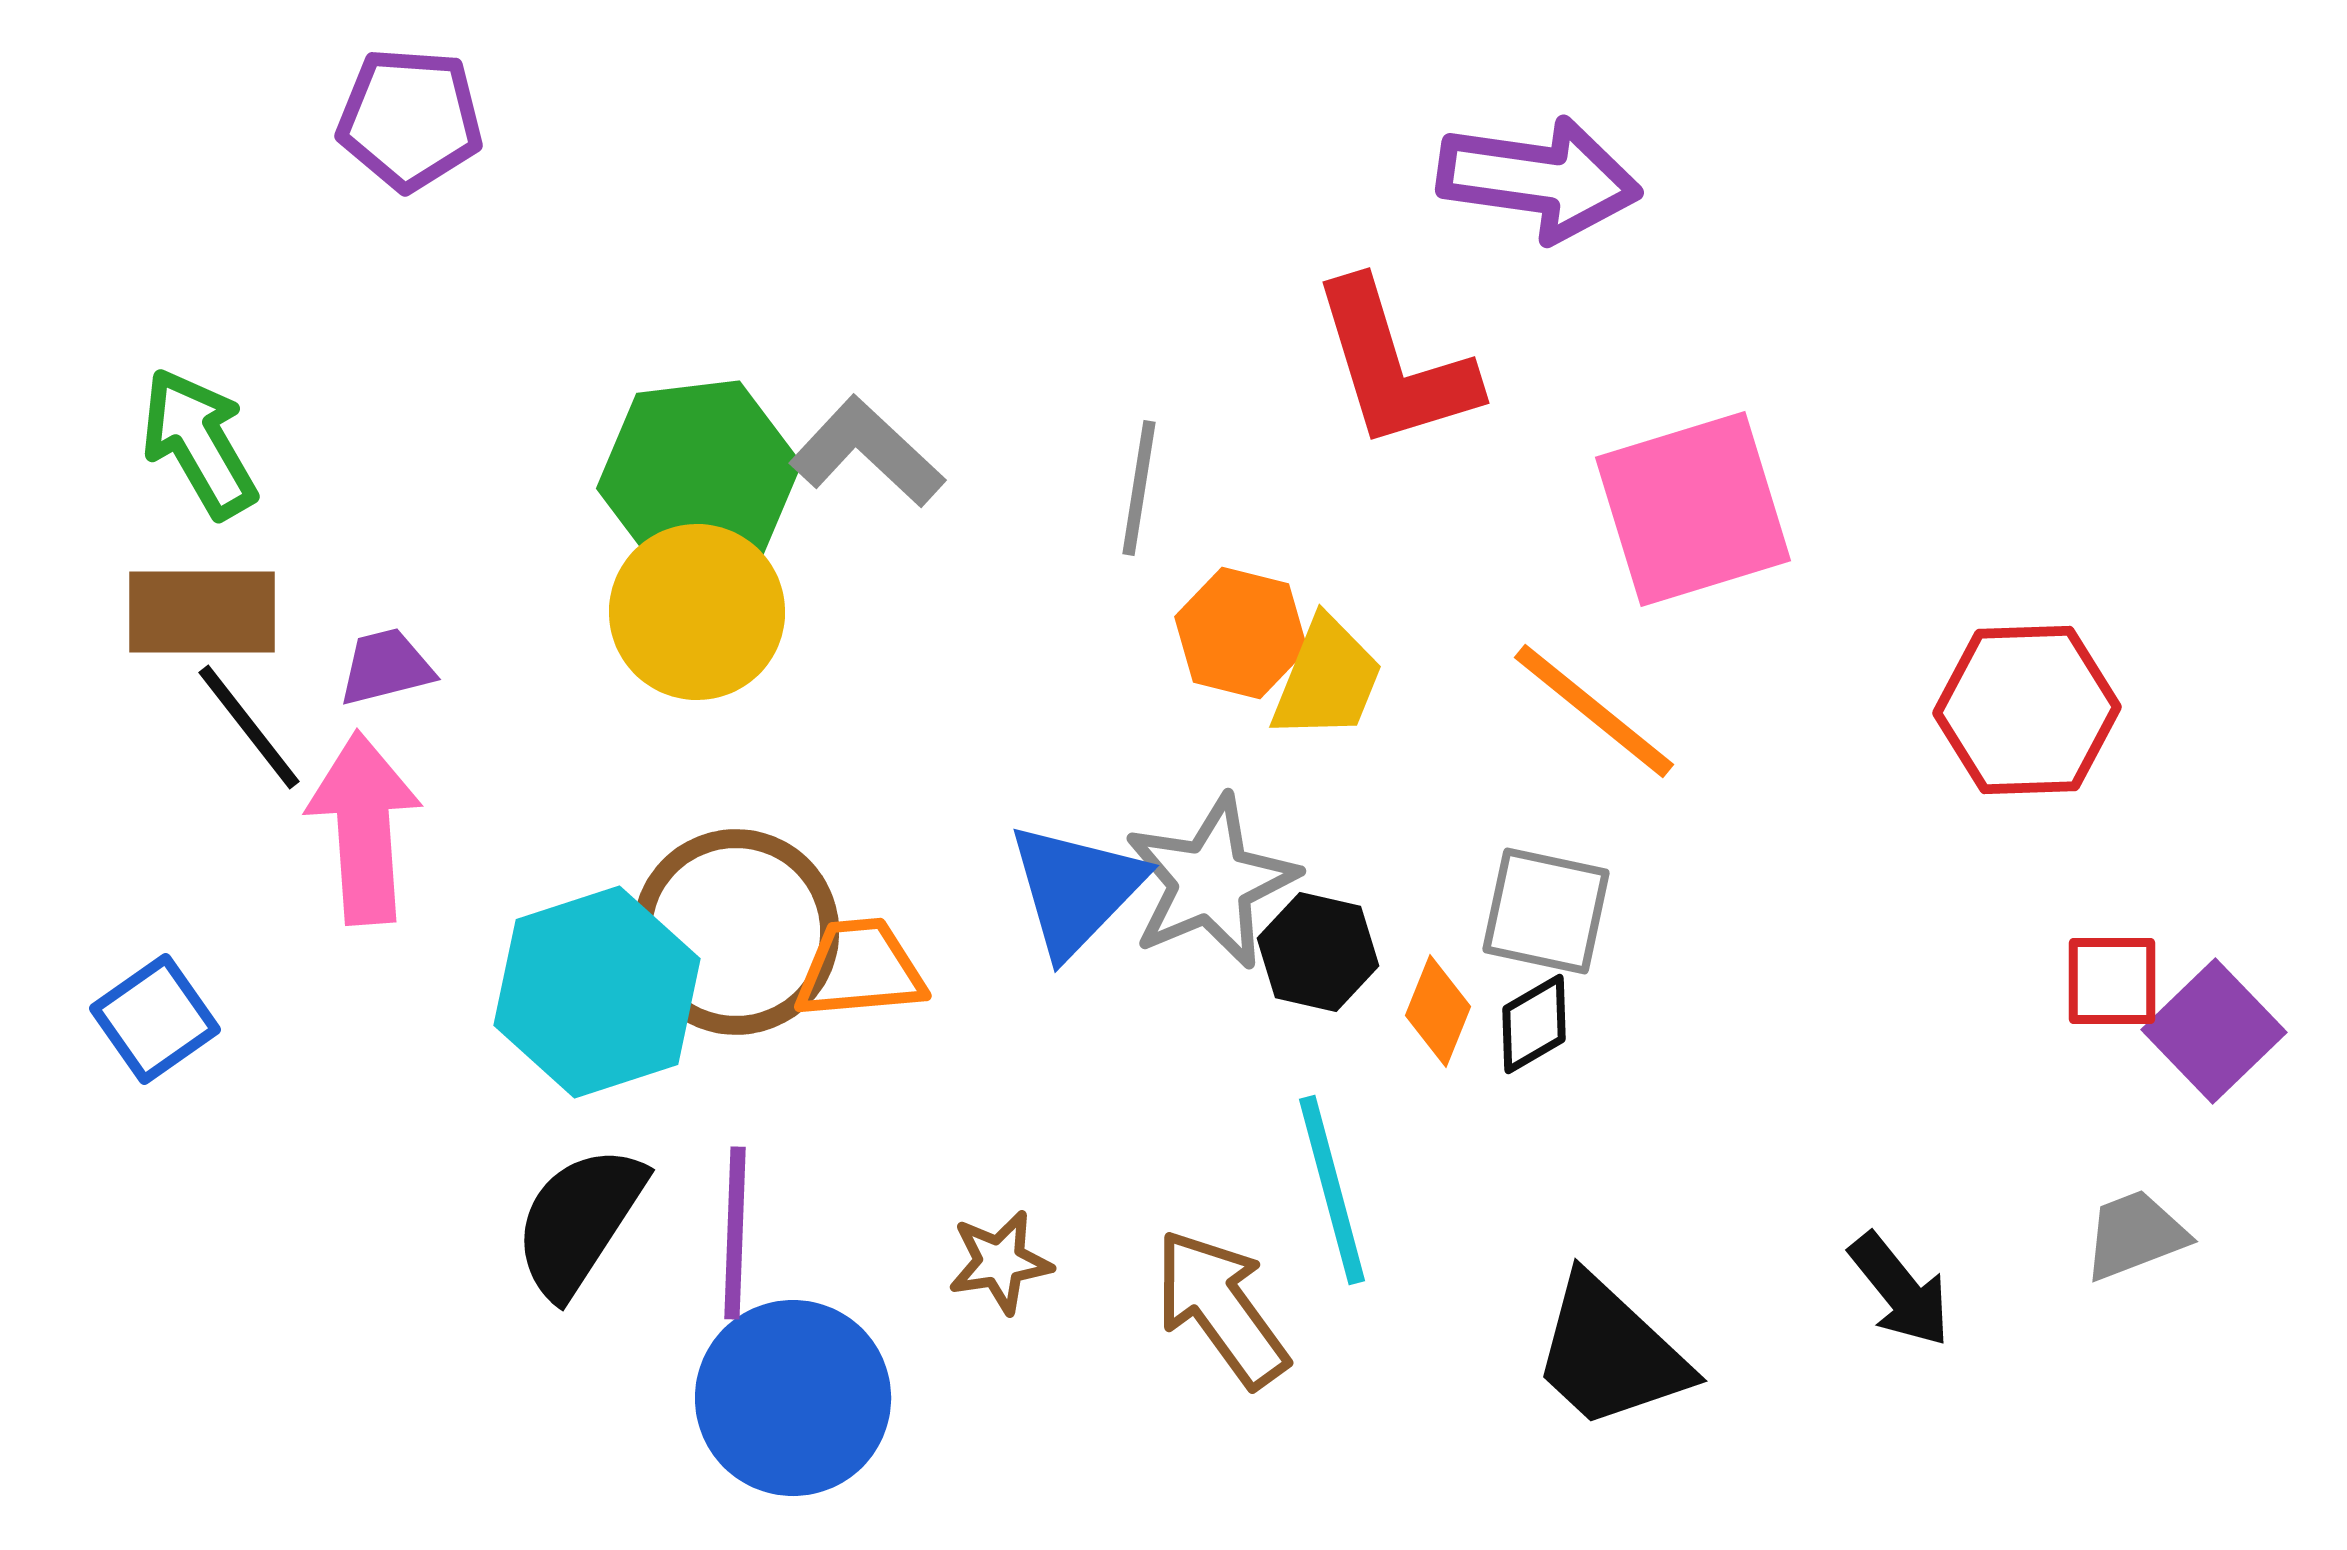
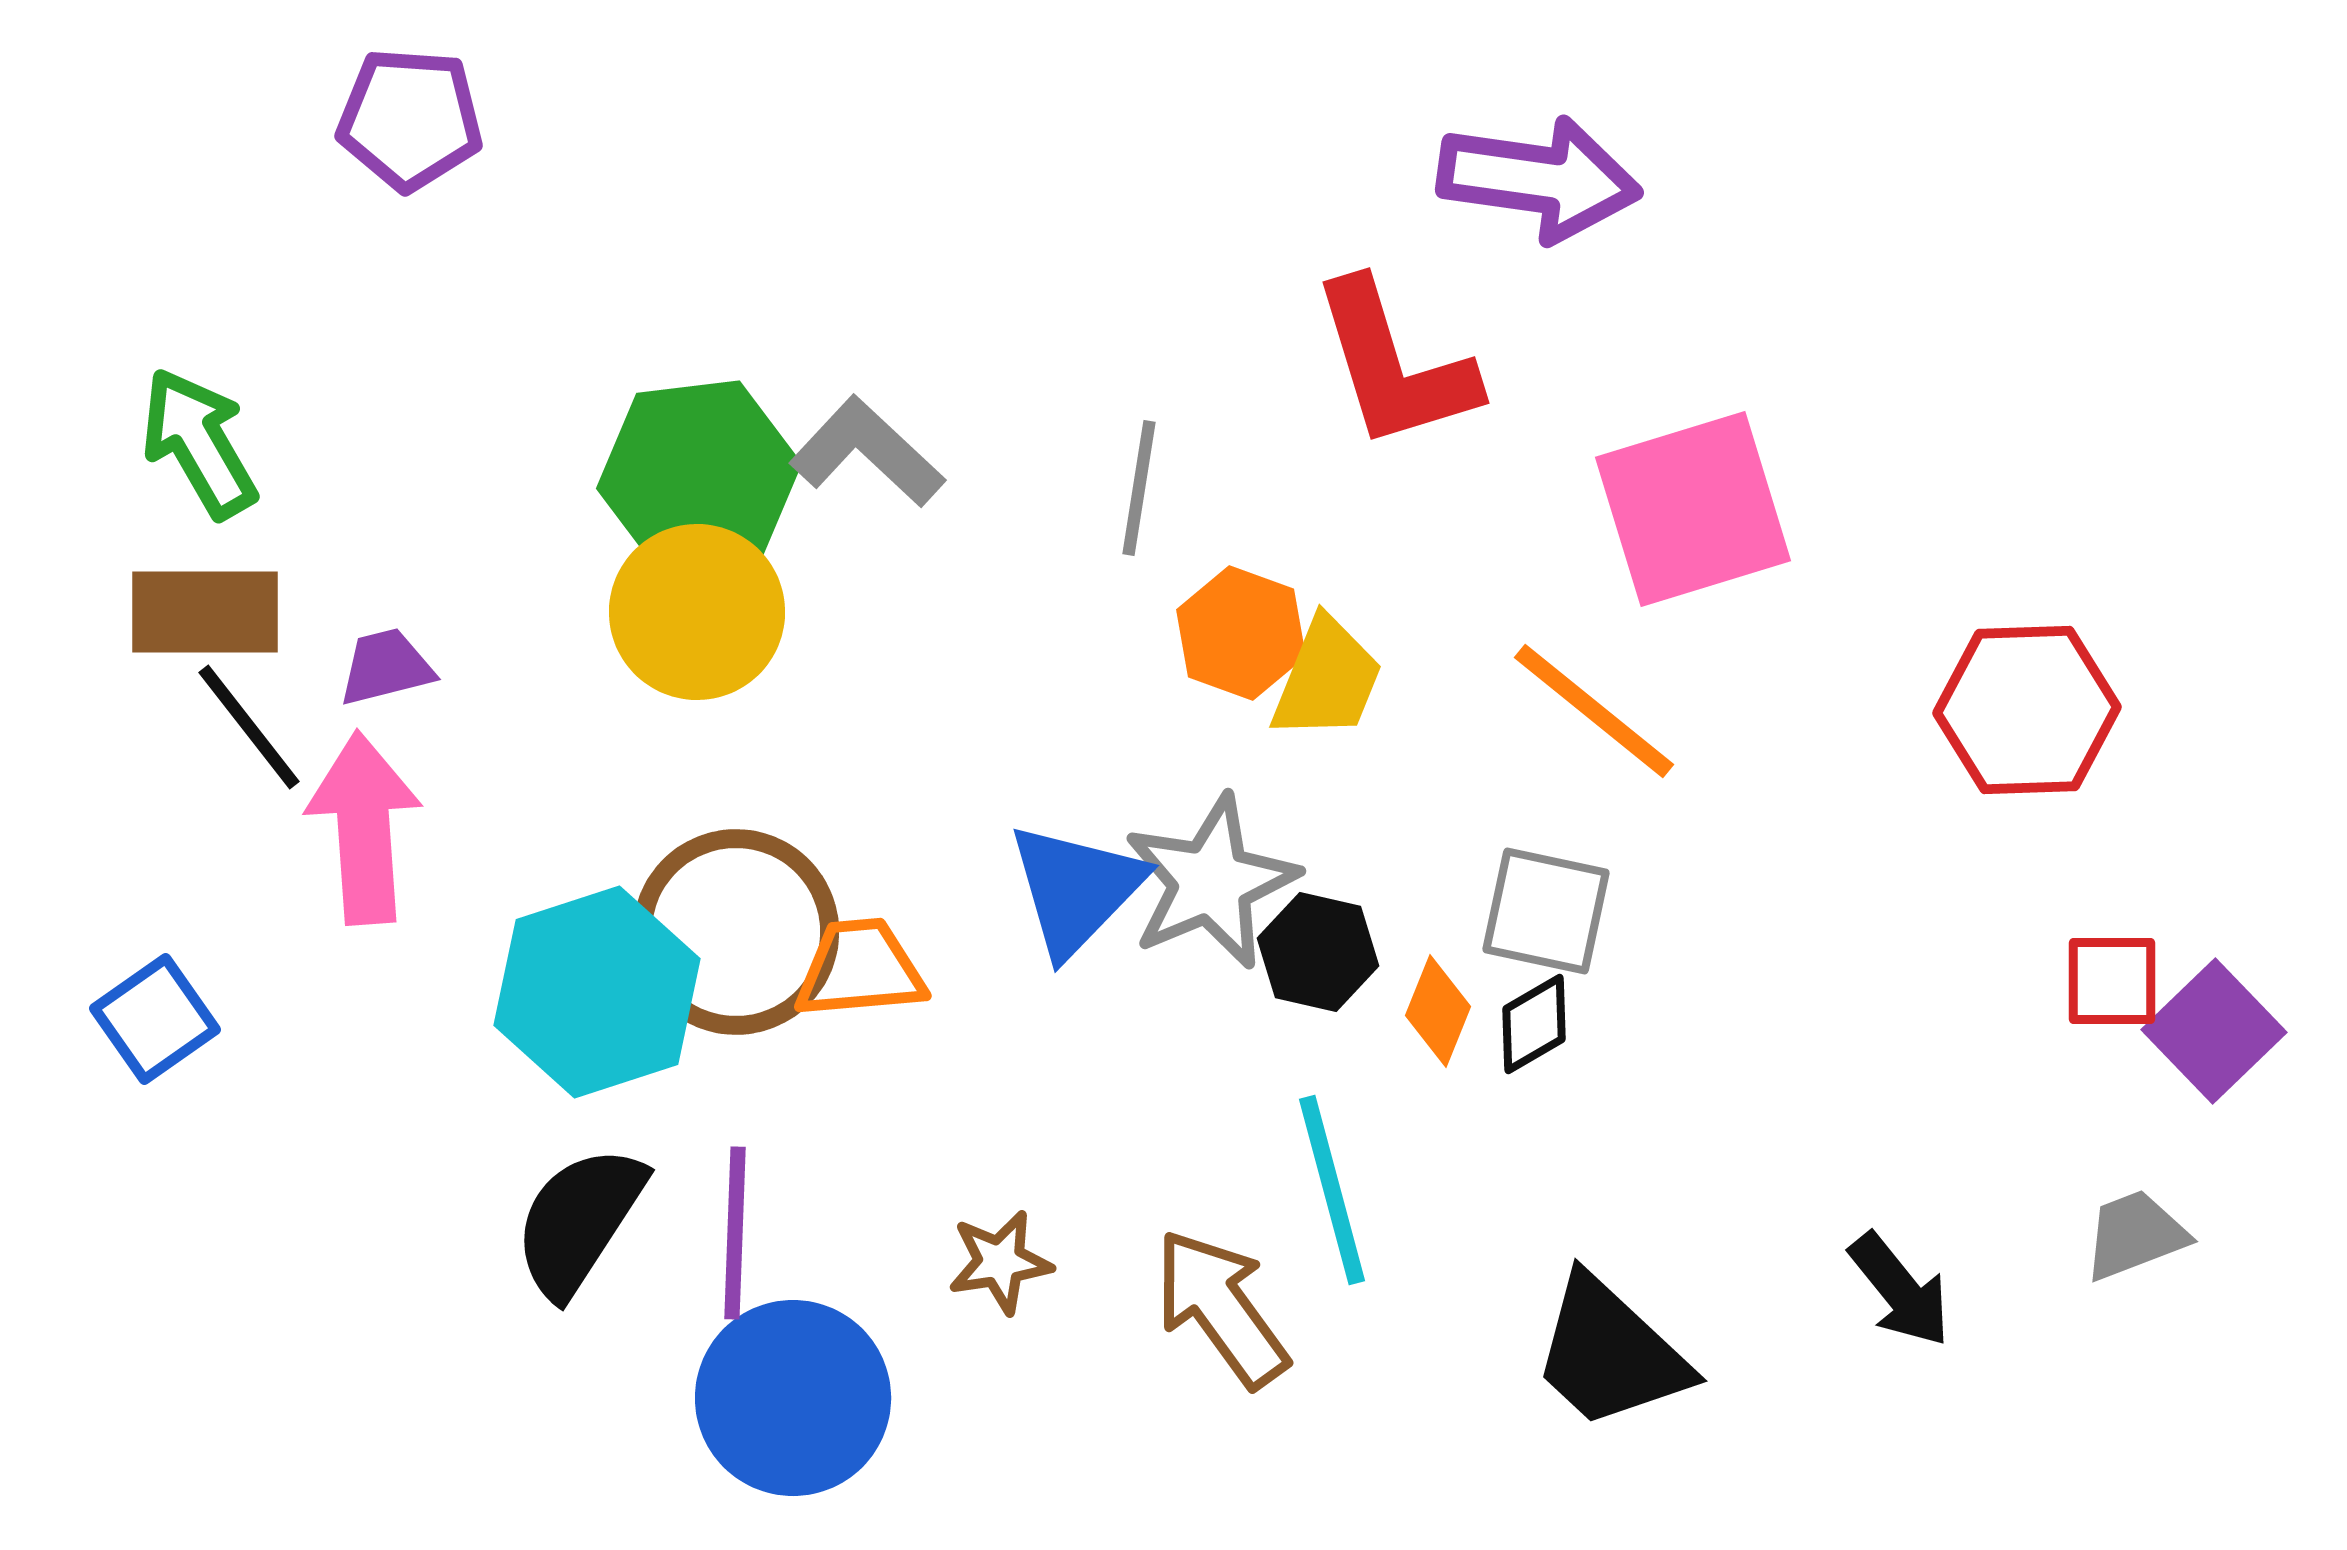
brown rectangle: moved 3 px right
orange hexagon: rotated 6 degrees clockwise
